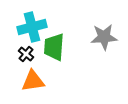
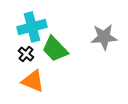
green trapezoid: moved 1 px right, 2 px down; rotated 48 degrees counterclockwise
orange triangle: rotated 30 degrees clockwise
